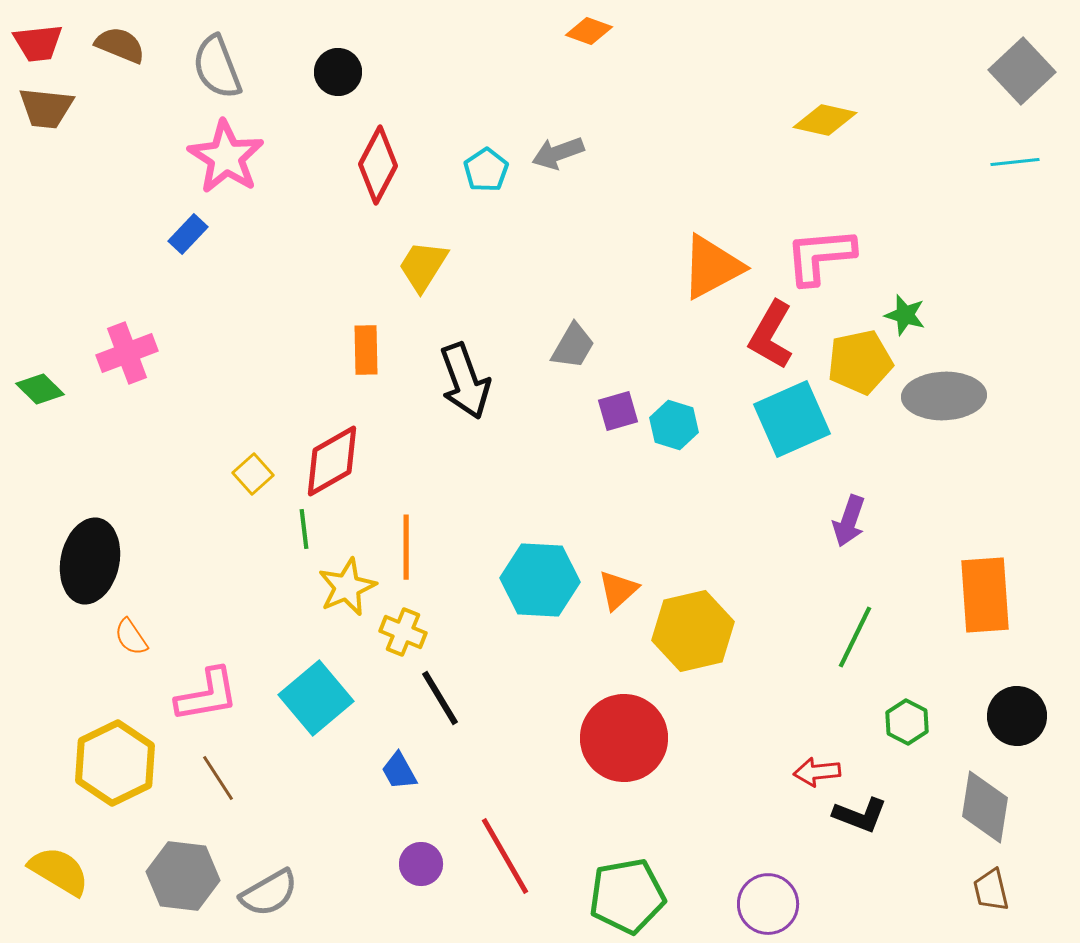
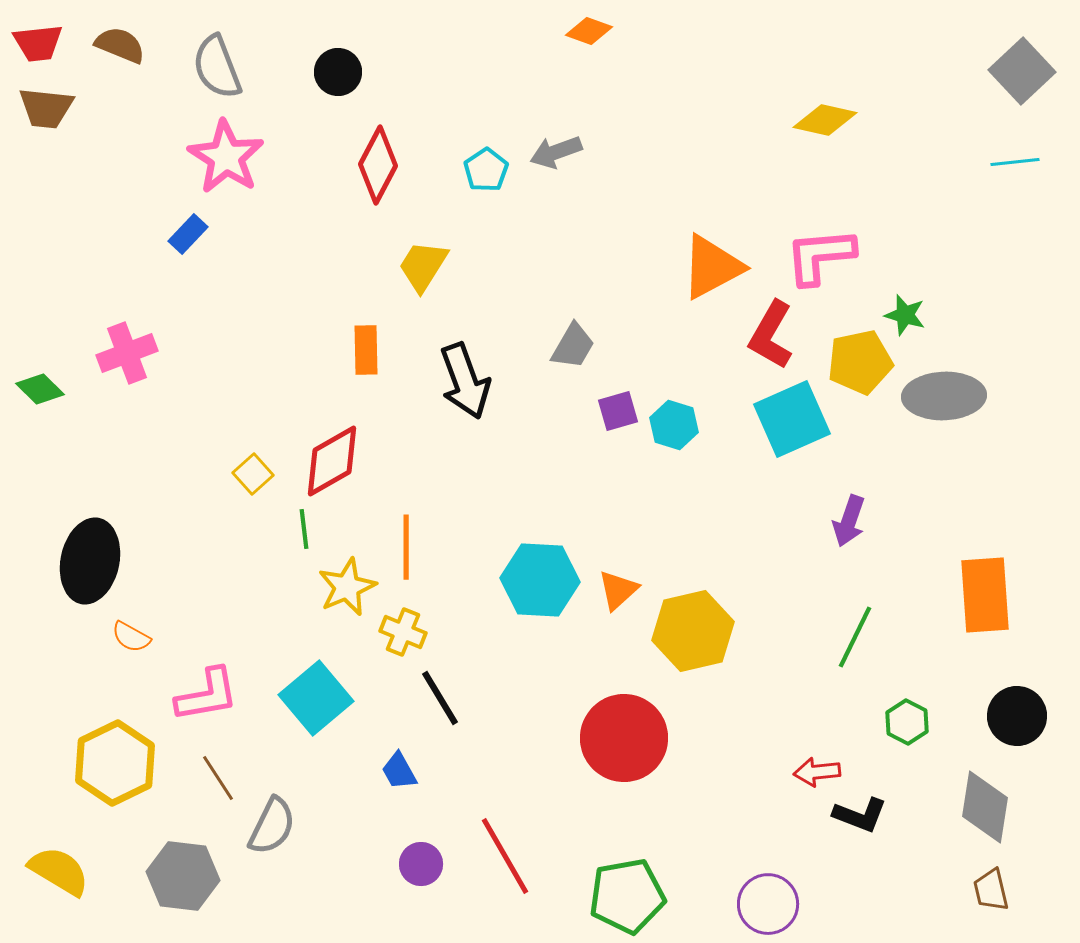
gray arrow at (558, 153): moved 2 px left, 1 px up
orange semicircle at (131, 637): rotated 27 degrees counterclockwise
gray semicircle at (269, 893): moved 3 px right, 67 px up; rotated 34 degrees counterclockwise
